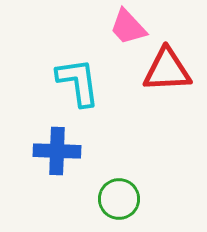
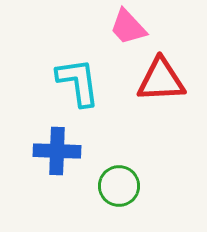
red triangle: moved 6 px left, 10 px down
green circle: moved 13 px up
